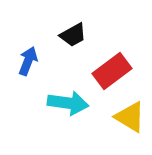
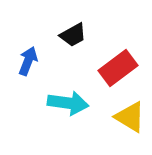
red rectangle: moved 6 px right, 3 px up
